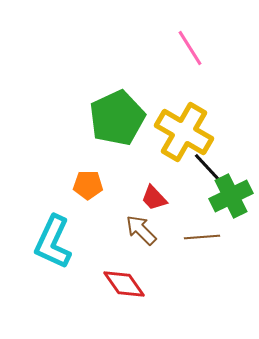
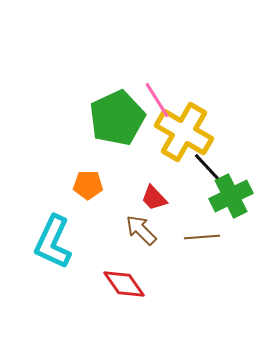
pink line: moved 33 px left, 52 px down
